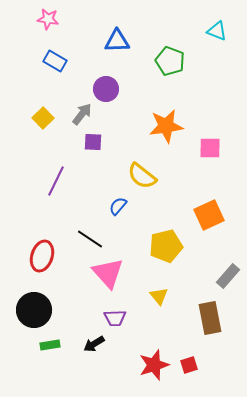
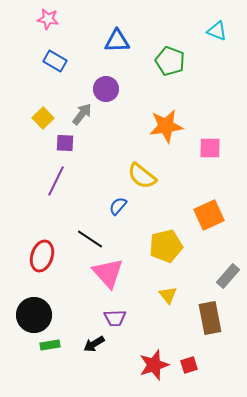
purple square: moved 28 px left, 1 px down
yellow triangle: moved 9 px right, 1 px up
black circle: moved 5 px down
